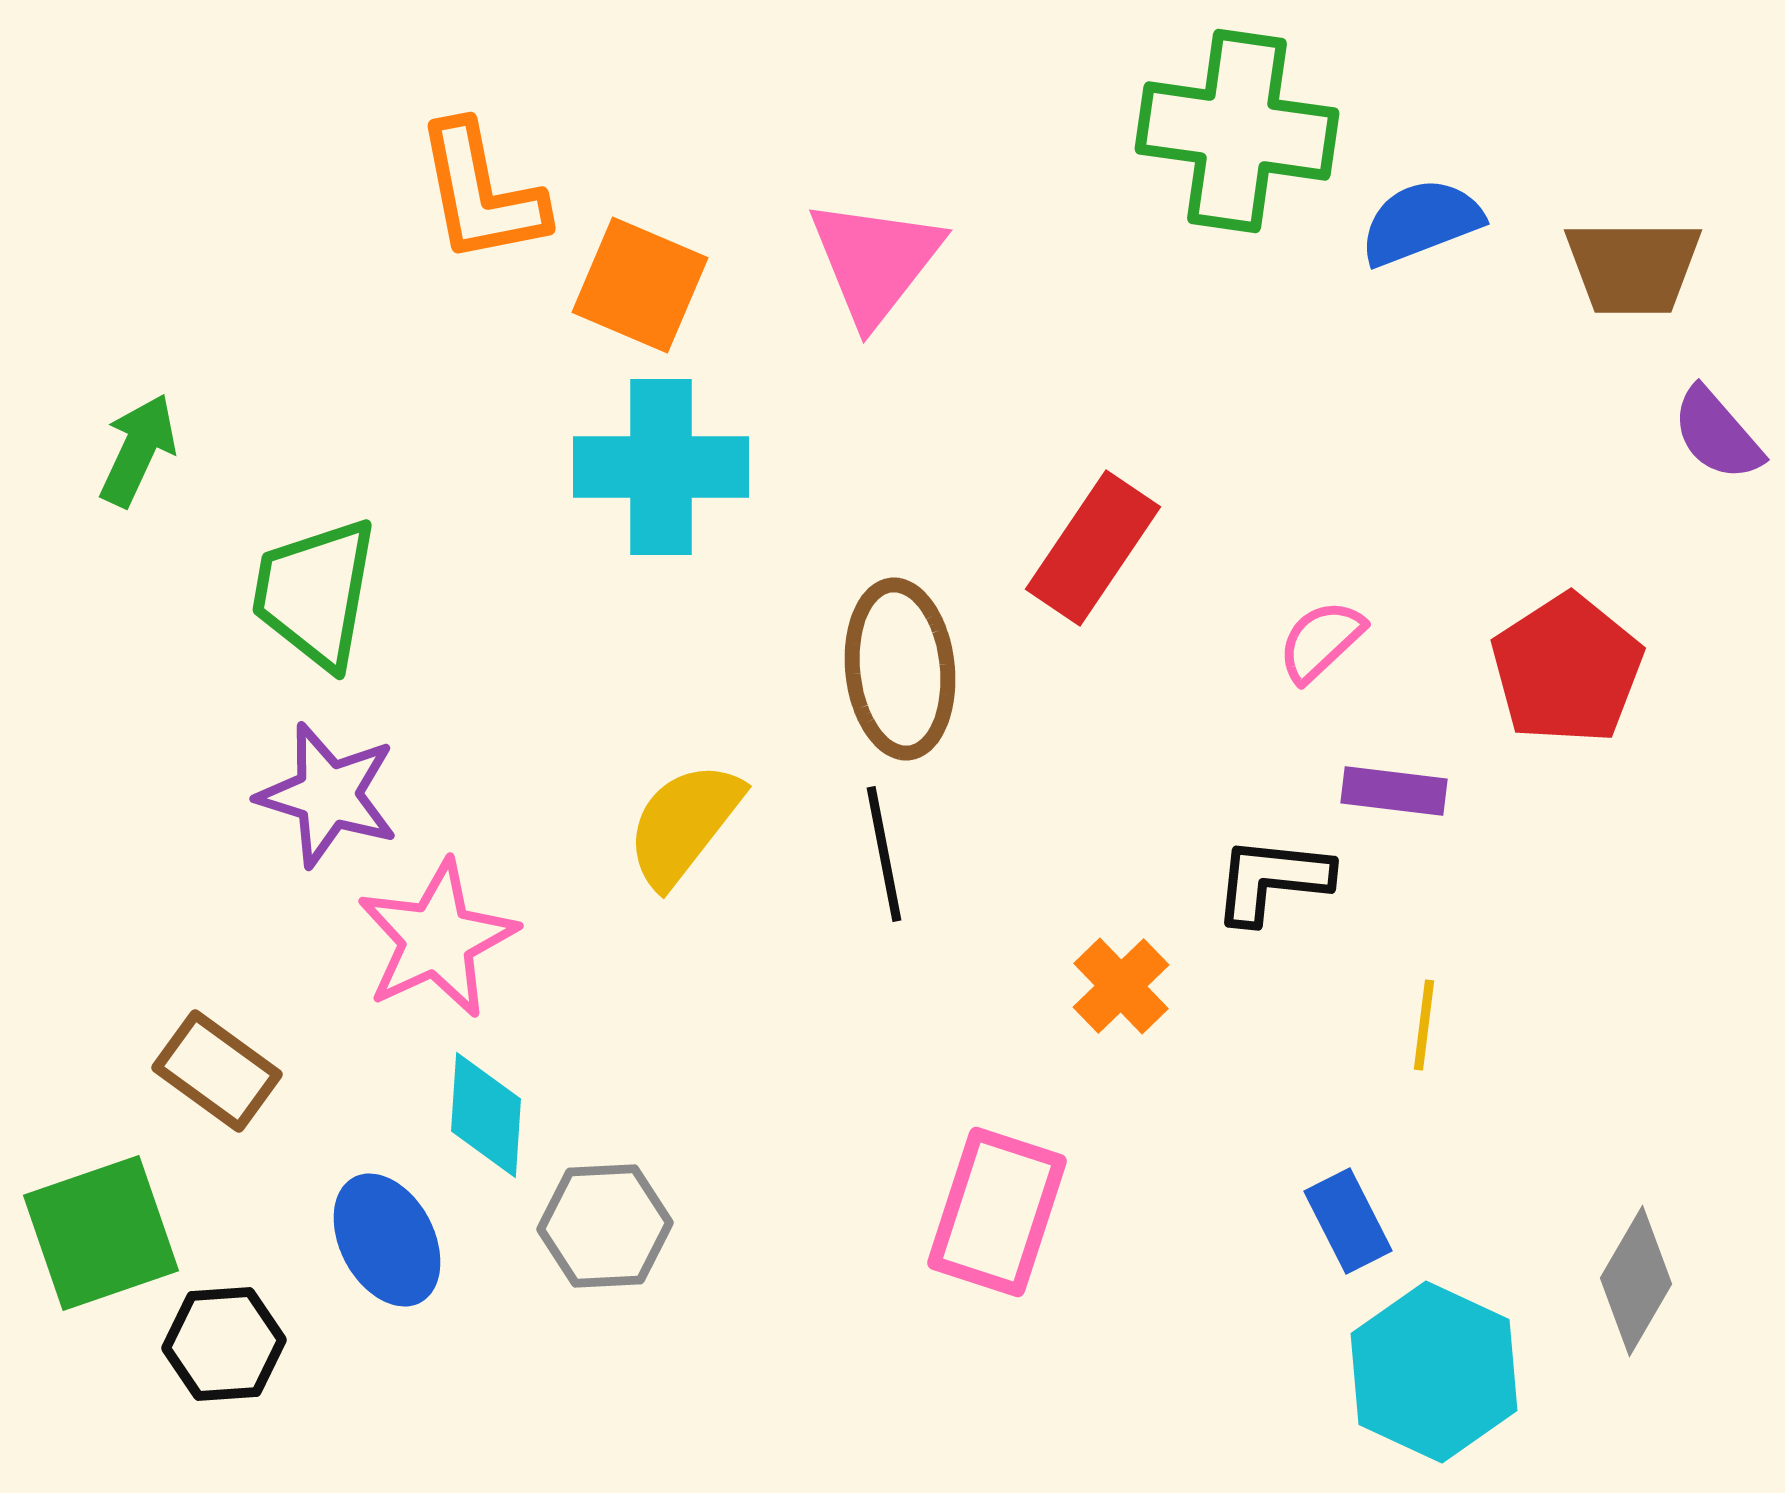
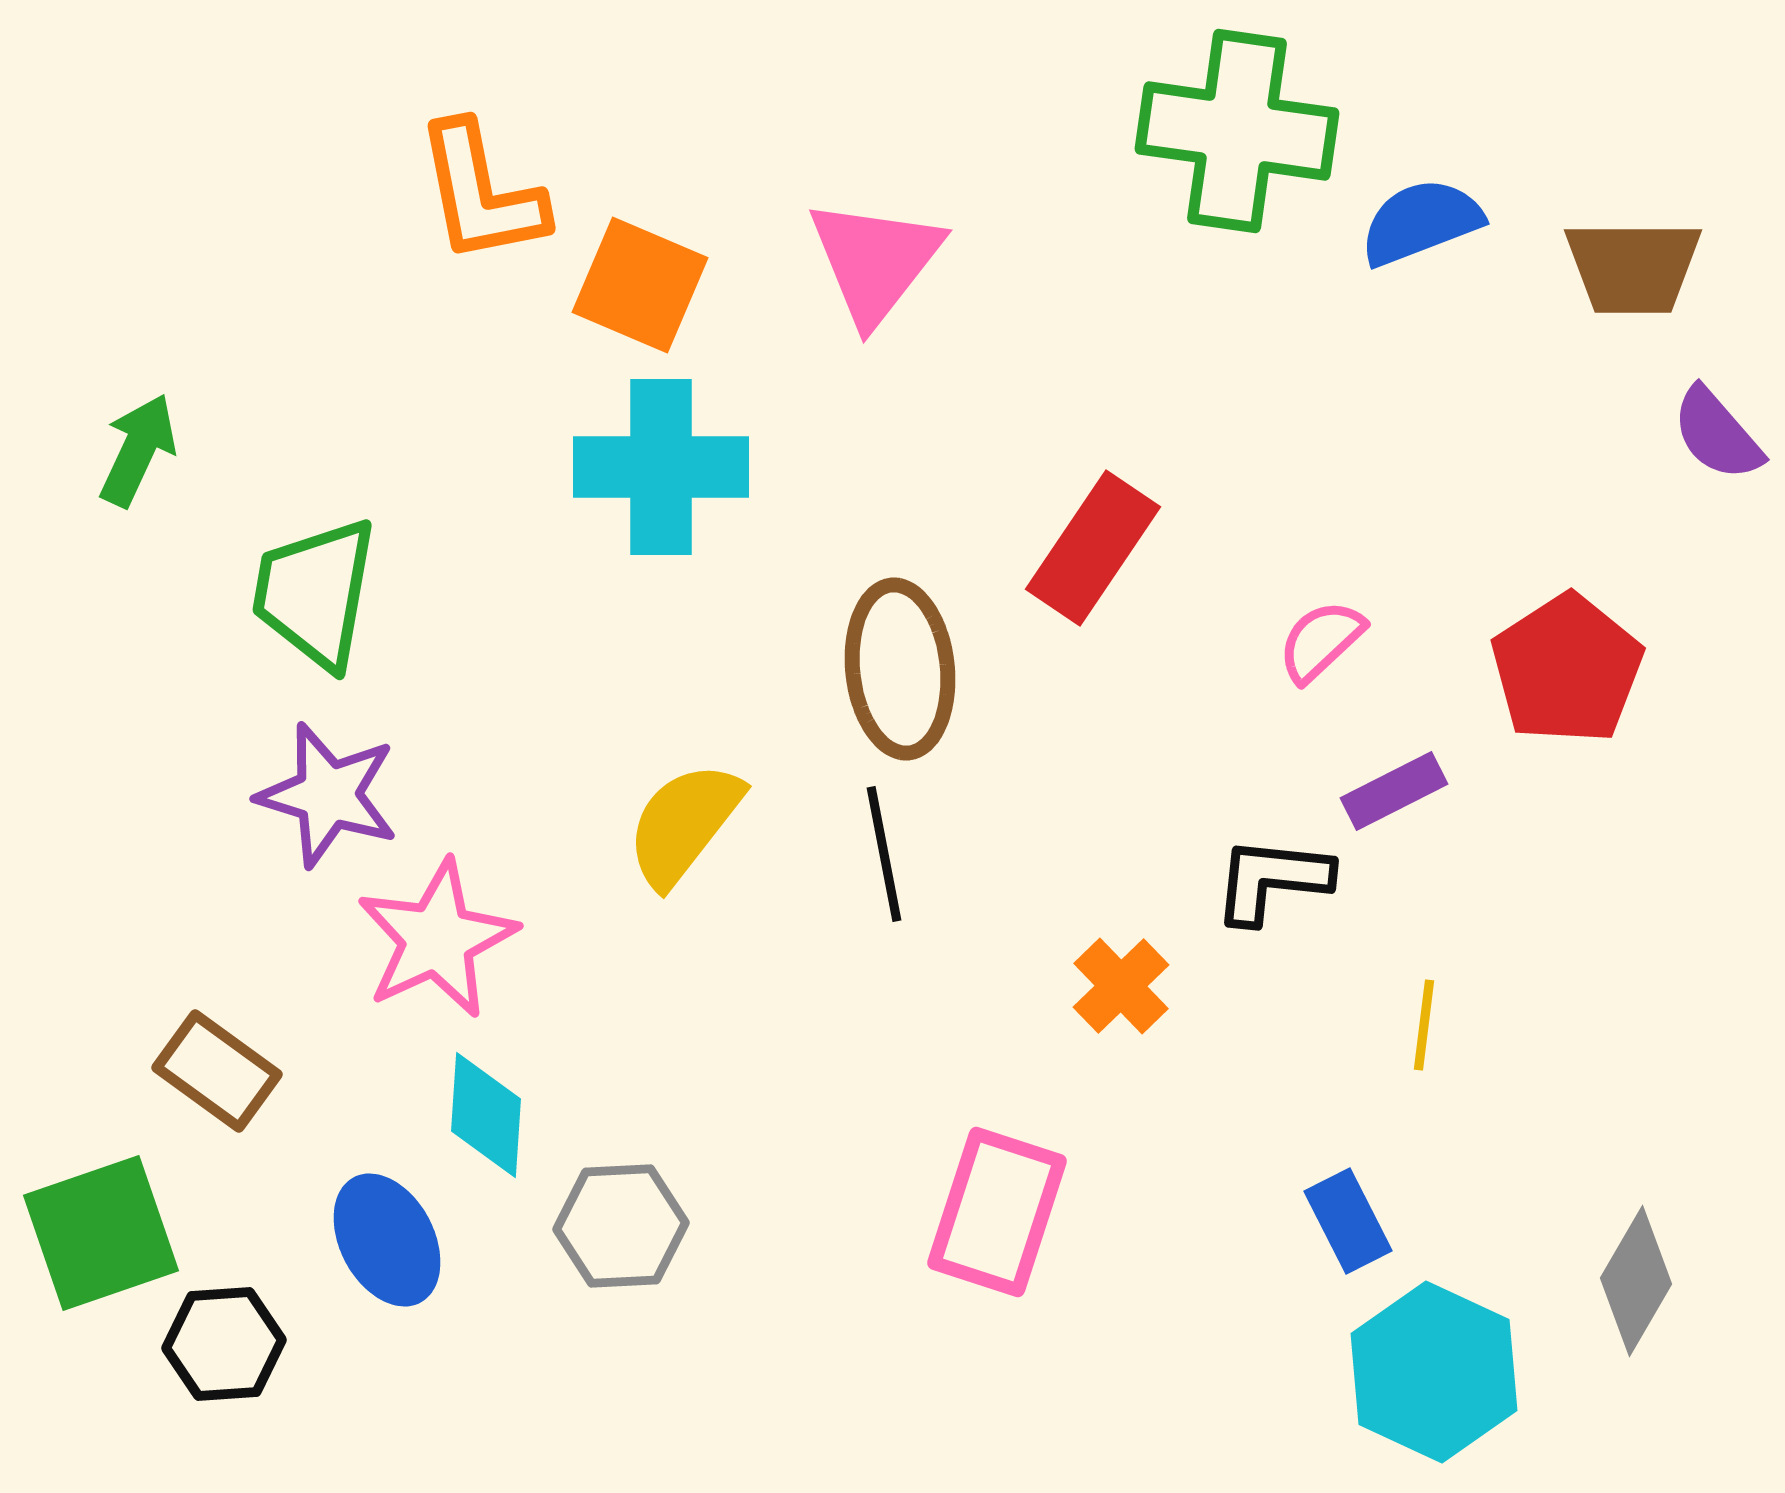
purple rectangle: rotated 34 degrees counterclockwise
gray hexagon: moved 16 px right
